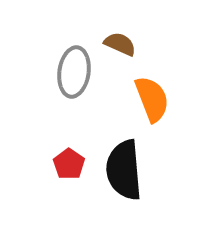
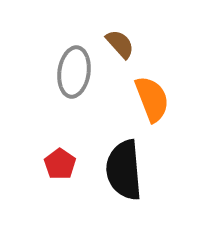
brown semicircle: rotated 24 degrees clockwise
red pentagon: moved 9 px left
